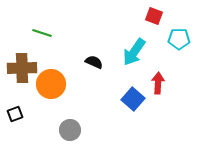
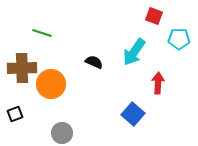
blue square: moved 15 px down
gray circle: moved 8 px left, 3 px down
